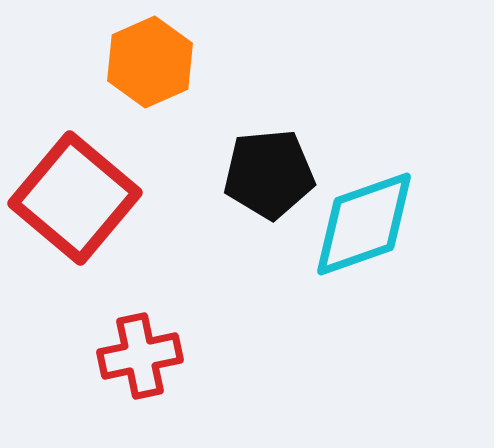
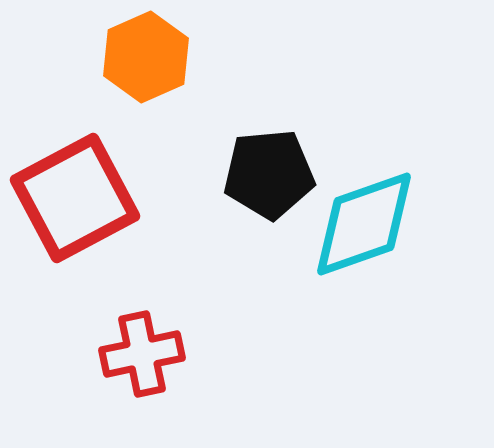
orange hexagon: moved 4 px left, 5 px up
red square: rotated 22 degrees clockwise
red cross: moved 2 px right, 2 px up
